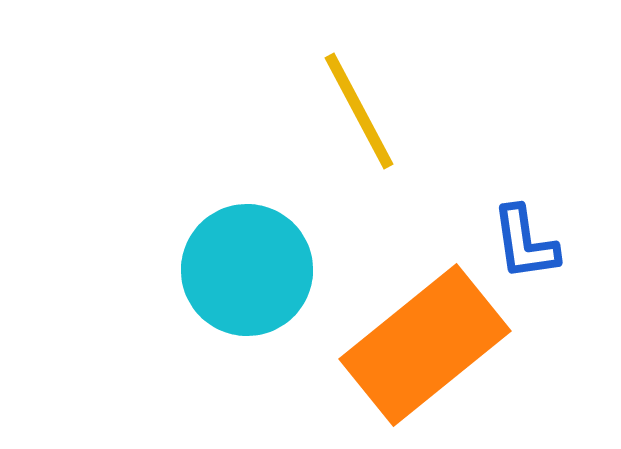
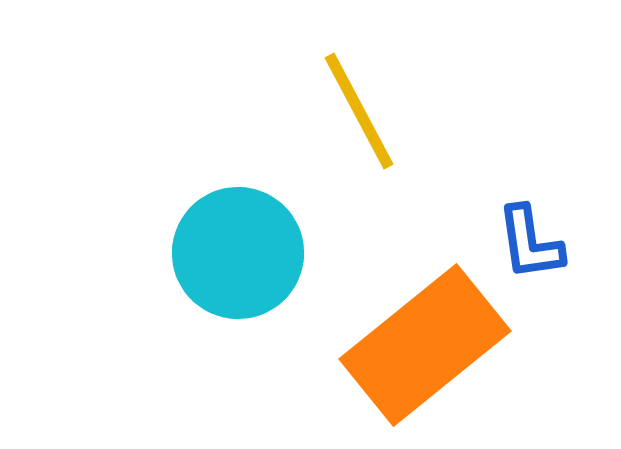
blue L-shape: moved 5 px right
cyan circle: moved 9 px left, 17 px up
